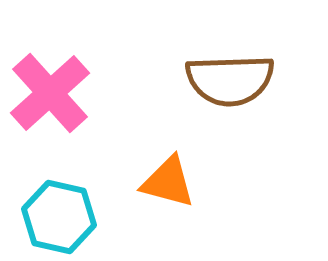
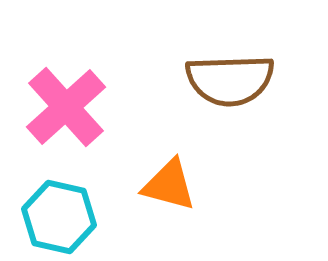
pink cross: moved 16 px right, 14 px down
orange triangle: moved 1 px right, 3 px down
